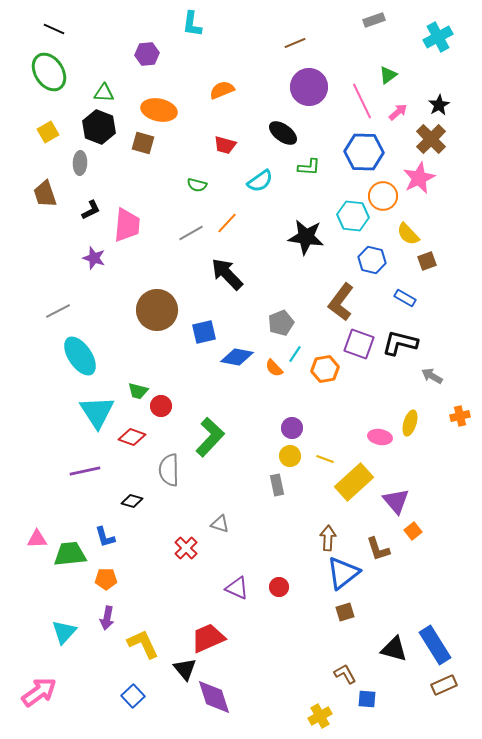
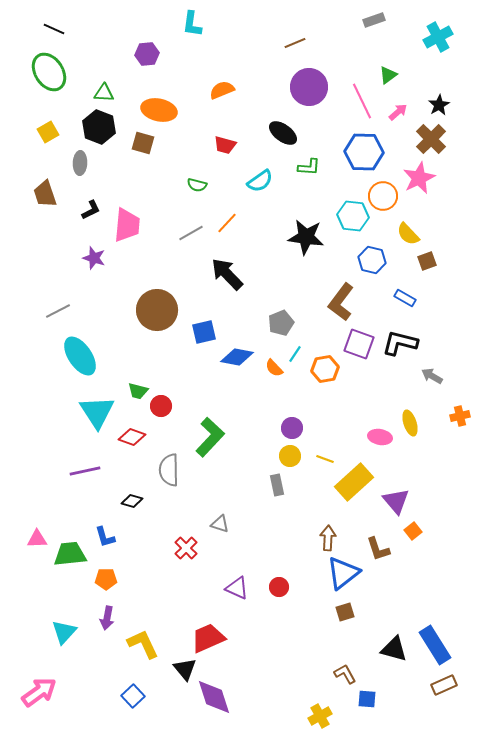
yellow ellipse at (410, 423): rotated 35 degrees counterclockwise
